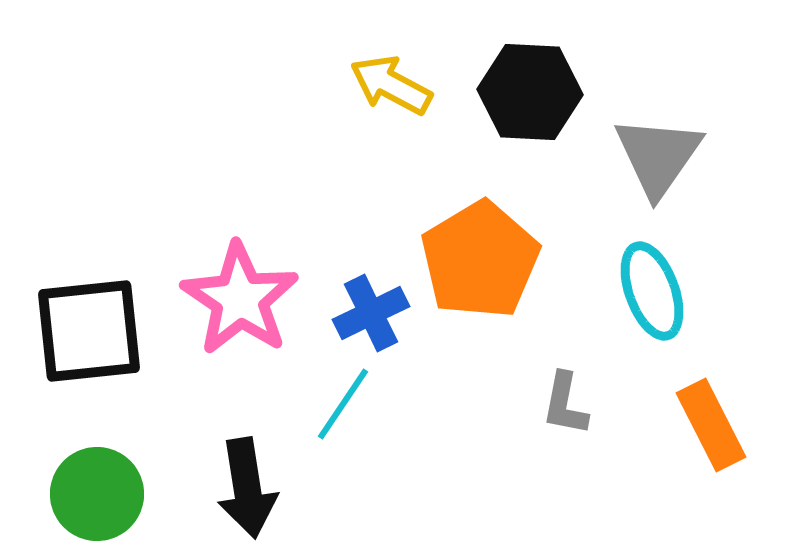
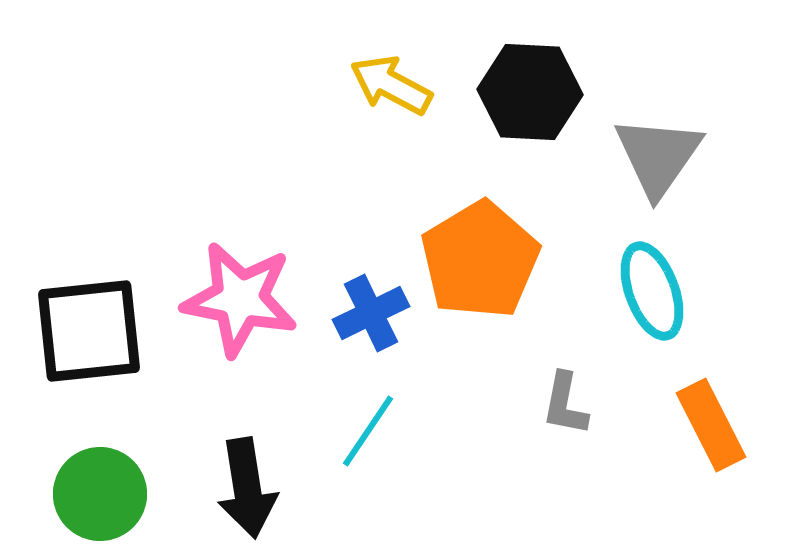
pink star: rotated 23 degrees counterclockwise
cyan line: moved 25 px right, 27 px down
green circle: moved 3 px right
